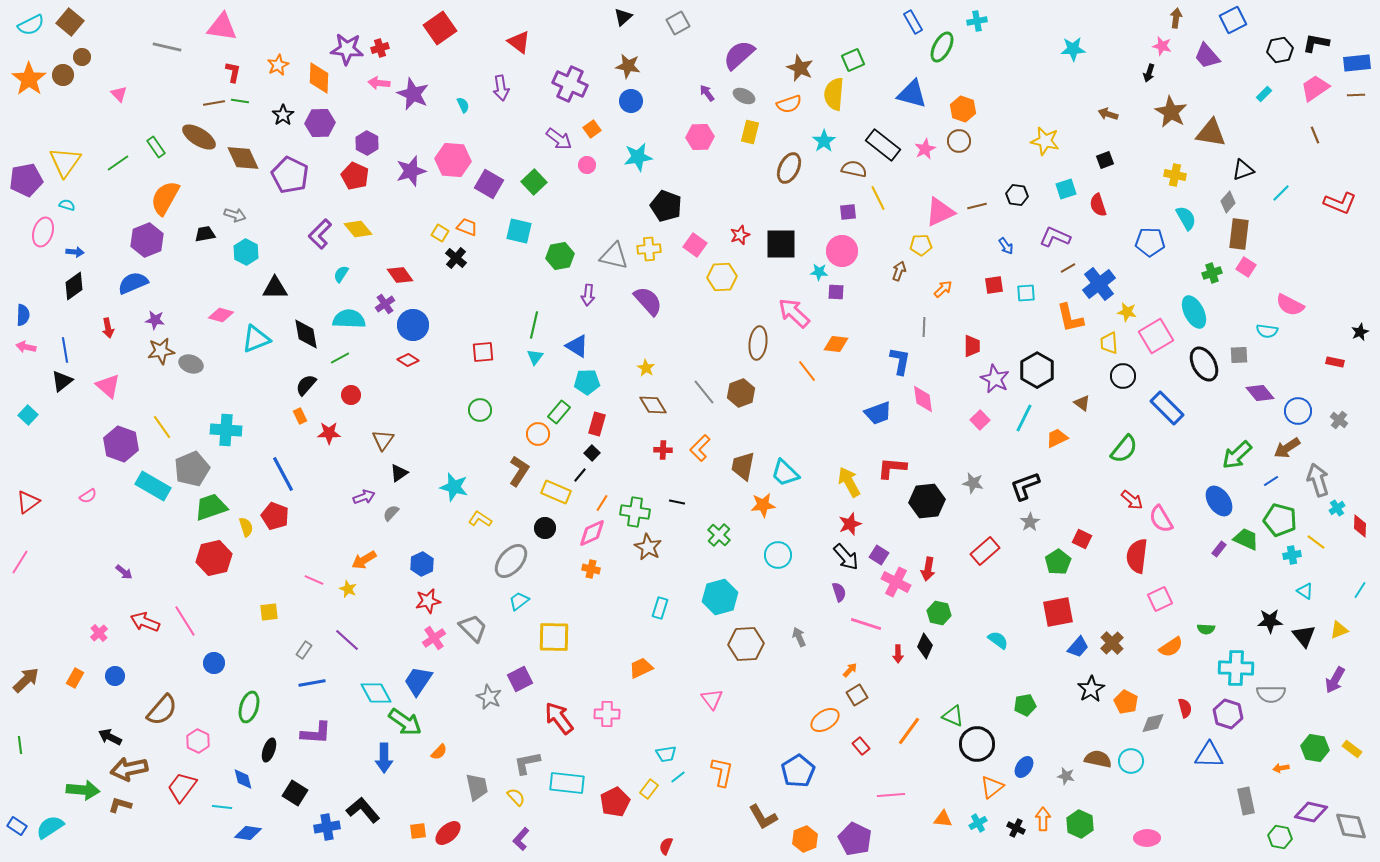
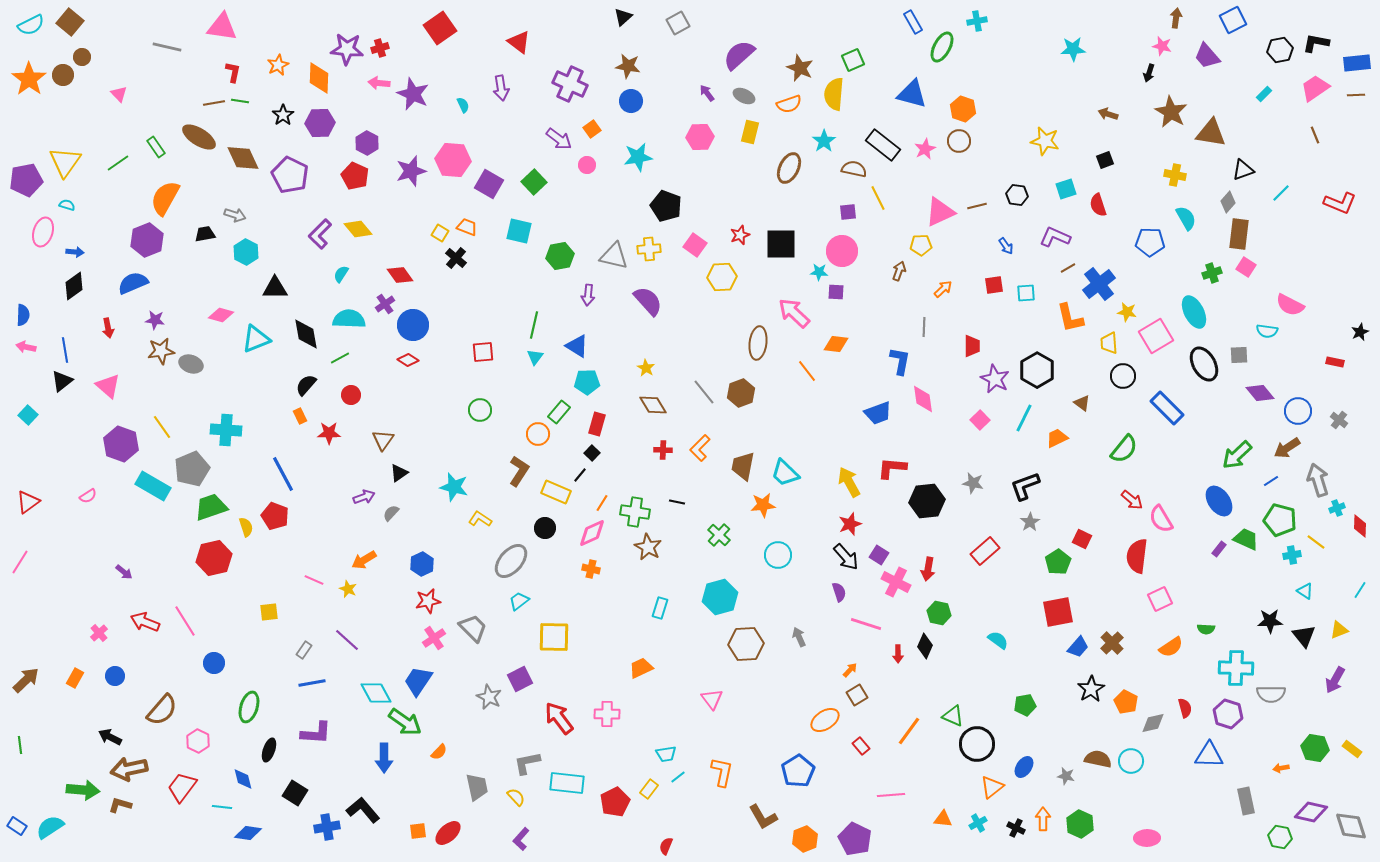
cyan cross at (1337, 508): rotated 14 degrees clockwise
